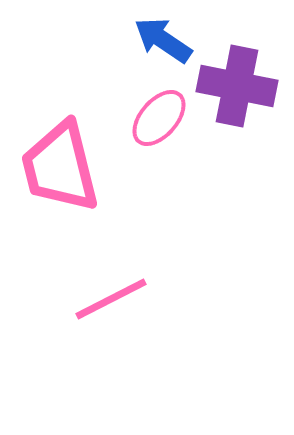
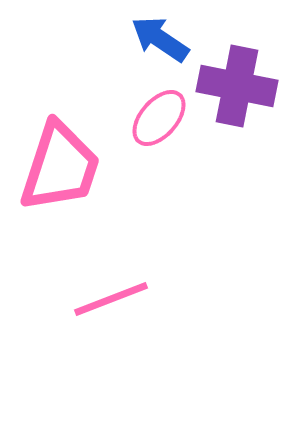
blue arrow: moved 3 px left, 1 px up
pink trapezoid: rotated 148 degrees counterclockwise
pink line: rotated 6 degrees clockwise
